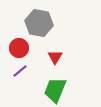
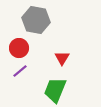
gray hexagon: moved 3 px left, 3 px up
red triangle: moved 7 px right, 1 px down
